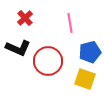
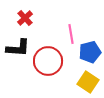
pink line: moved 1 px right, 11 px down
black L-shape: rotated 20 degrees counterclockwise
yellow square: moved 3 px right, 3 px down; rotated 15 degrees clockwise
